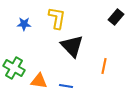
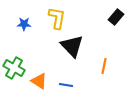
orange triangle: rotated 24 degrees clockwise
blue line: moved 1 px up
